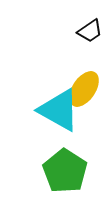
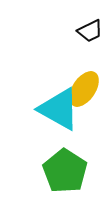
black trapezoid: rotated 8 degrees clockwise
cyan triangle: moved 1 px up
